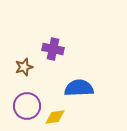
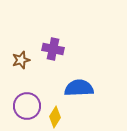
brown star: moved 3 px left, 7 px up
yellow diamond: rotated 50 degrees counterclockwise
